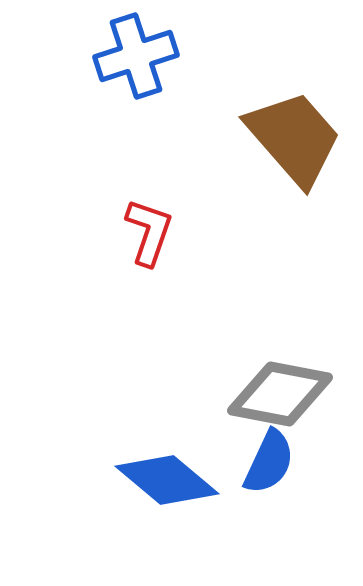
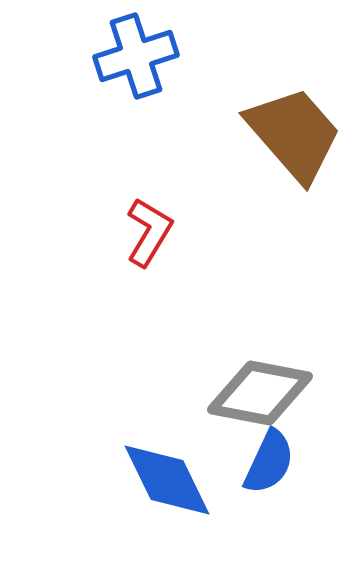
brown trapezoid: moved 4 px up
red L-shape: rotated 12 degrees clockwise
gray diamond: moved 20 px left, 1 px up
blue diamond: rotated 24 degrees clockwise
